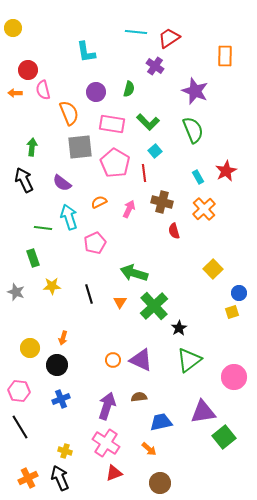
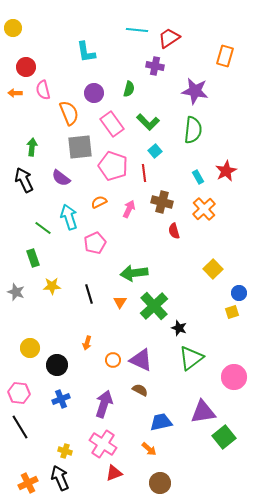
cyan line at (136, 32): moved 1 px right, 2 px up
orange rectangle at (225, 56): rotated 15 degrees clockwise
purple cross at (155, 66): rotated 24 degrees counterclockwise
red circle at (28, 70): moved 2 px left, 3 px up
purple star at (195, 91): rotated 12 degrees counterclockwise
purple circle at (96, 92): moved 2 px left, 1 px down
pink rectangle at (112, 124): rotated 45 degrees clockwise
green semicircle at (193, 130): rotated 28 degrees clockwise
pink pentagon at (115, 163): moved 2 px left, 3 px down; rotated 12 degrees counterclockwise
purple semicircle at (62, 183): moved 1 px left, 5 px up
green line at (43, 228): rotated 30 degrees clockwise
green arrow at (134, 273): rotated 24 degrees counterclockwise
black star at (179, 328): rotated 21 degrees counterclockwise
orange arrow at (63, 338): moved 24 px right, 5 px down
green triangle at (189, 360): moved 2 px right, 2 px up
pink hexagon at (19, 391): moved 2 px down
brown semicircle at (139, 397): moved 1 px right, 7 px up; rotated 35 degrees clockwise
purple arrow at (107, 406): moved 3 px left, 2 px up
pink cross at (106, 443): moved 3 px left, 1 px down
orange cross at (28, 478): moved 5 px down
